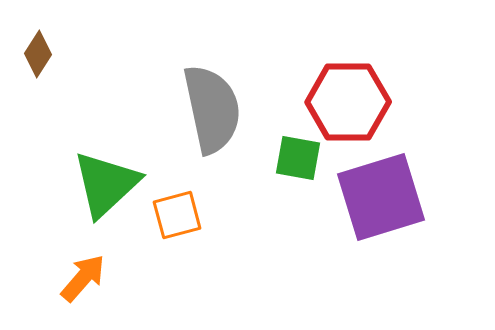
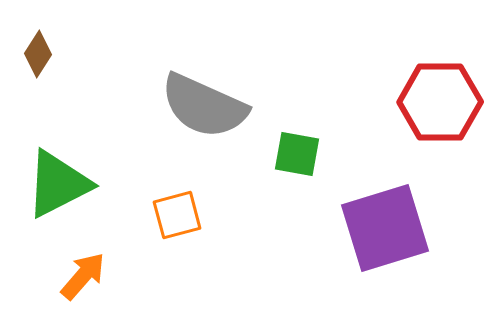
red hexagon: moved 92 px right
gray semicircle: moved 8 px left, 3 px up; rotated 126 degrees clockwise
green square: moved 1 px left, 4 px up
green triangle: moved 48 px left; rotated 16 degrees clockwise
purple square: moved 4 px right, 31 px down
orange arrow: moved 2 px up
